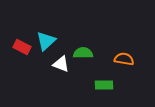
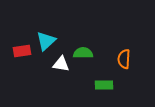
red rectangle: moved 4 px down; rotated 36 degrees counterclockwise
orange semicircle: rotated 96 degrees counterclockwise
white triangle: rotated 12 degrees counterclockwise
